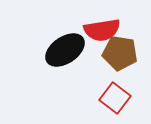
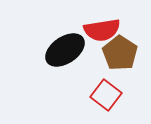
brown pentagon: rotated 24 degrees clockwise
red square: moved 9 px left, 3 px up
